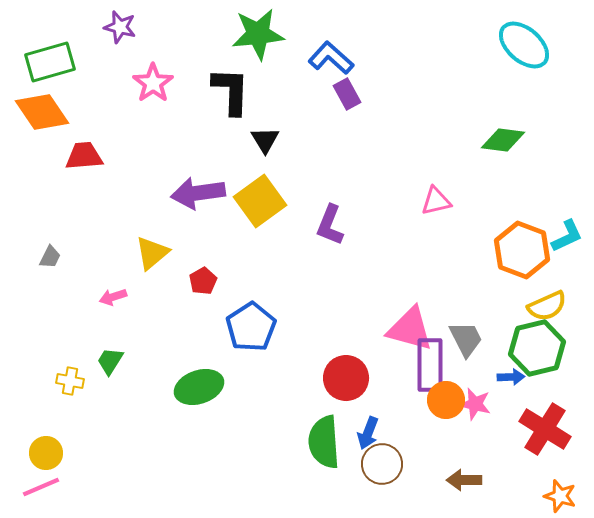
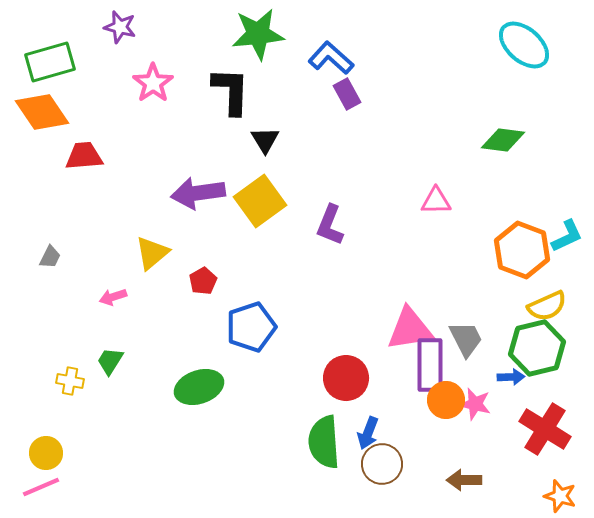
pink triangle at (436, 201): rotated 12 degrees clockwise
blue pentagon at (251, 327): rotated 15 degrees clockwise
pink triangle at (410, 329): rotated 24 degrees counterclockwise
